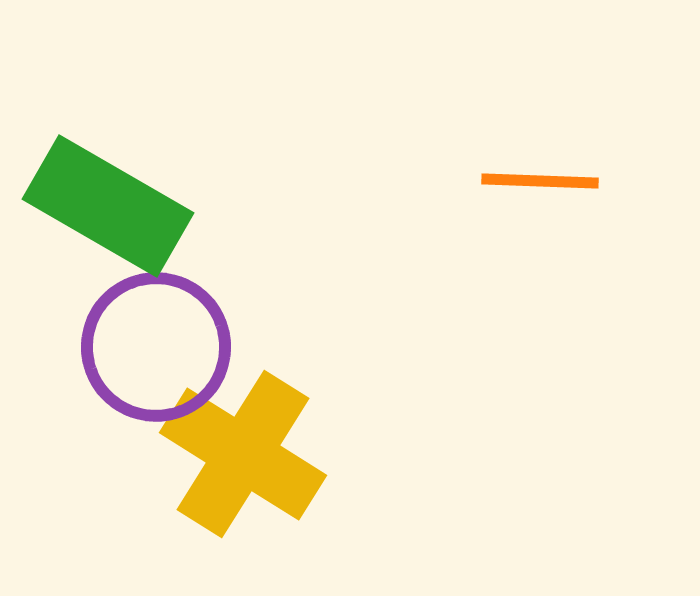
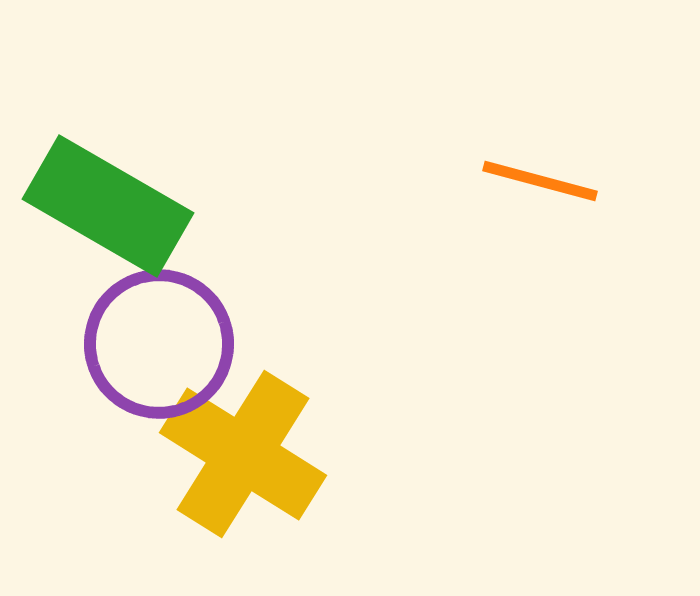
orange line: rotated 13 degrees clockwise
purple circle: moved 3 px right, 3 px up
